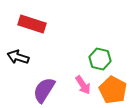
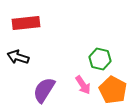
red rectangle: moved 6 px left, 1 px up; rotated 24 degrees counterclockwise
